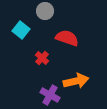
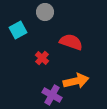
gray circle: moved 1 px down
cyan square: moved 3 px left; rotated 24 degrees clockwise
red semicircle: moved 4 px right, 4 px down
purple cross: moved 2 px right
